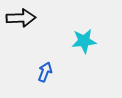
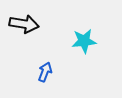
black arrow: moved 3 px right, 6 px down; rotated 12 degrees clockwise
